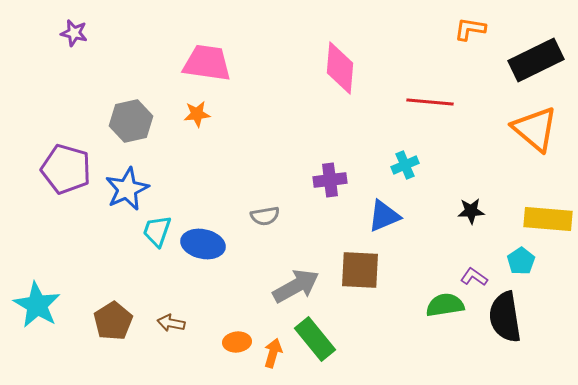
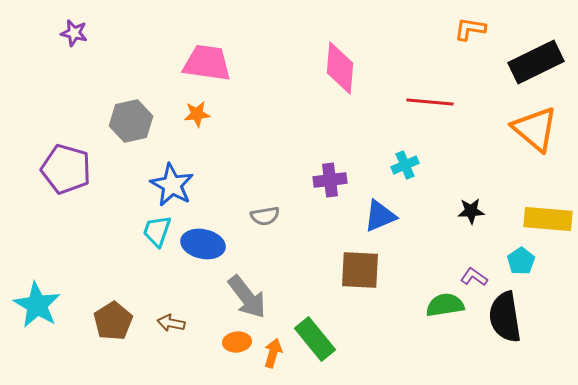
black rectangle: moved 2 px down
blue star: moved 45 px right, 4 px up; rotated 18 degrees counterclockwise
blue triangle: moved 4 px left
gray arrow: moved 49 px left, 11 px down; rotated 81 degrees clockwise
